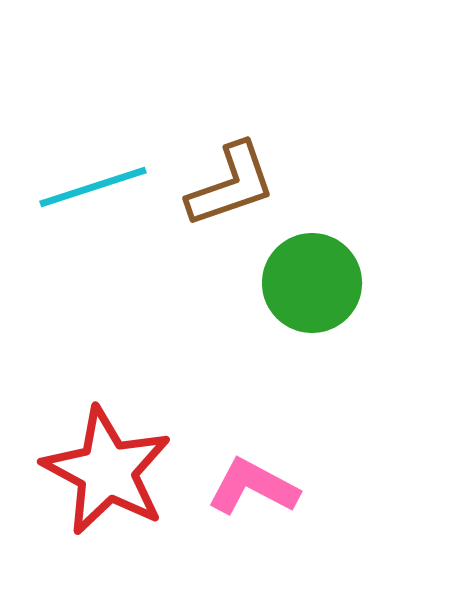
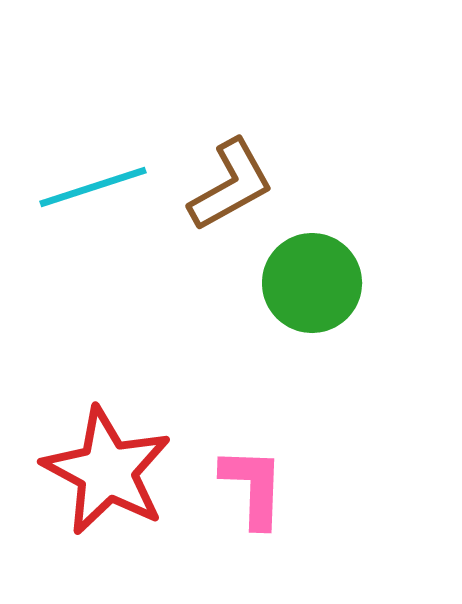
brown L-shape: rotated 10 degrees counterclockwise
pink L-shape: rotated 64 degrees clockwise
